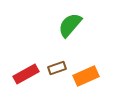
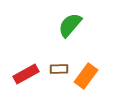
brown rectangle: moved 2 px right, 1 px down; rotated 18 degrees clockwise
orange rectangle: rotated 30 degrees counterclockwise
